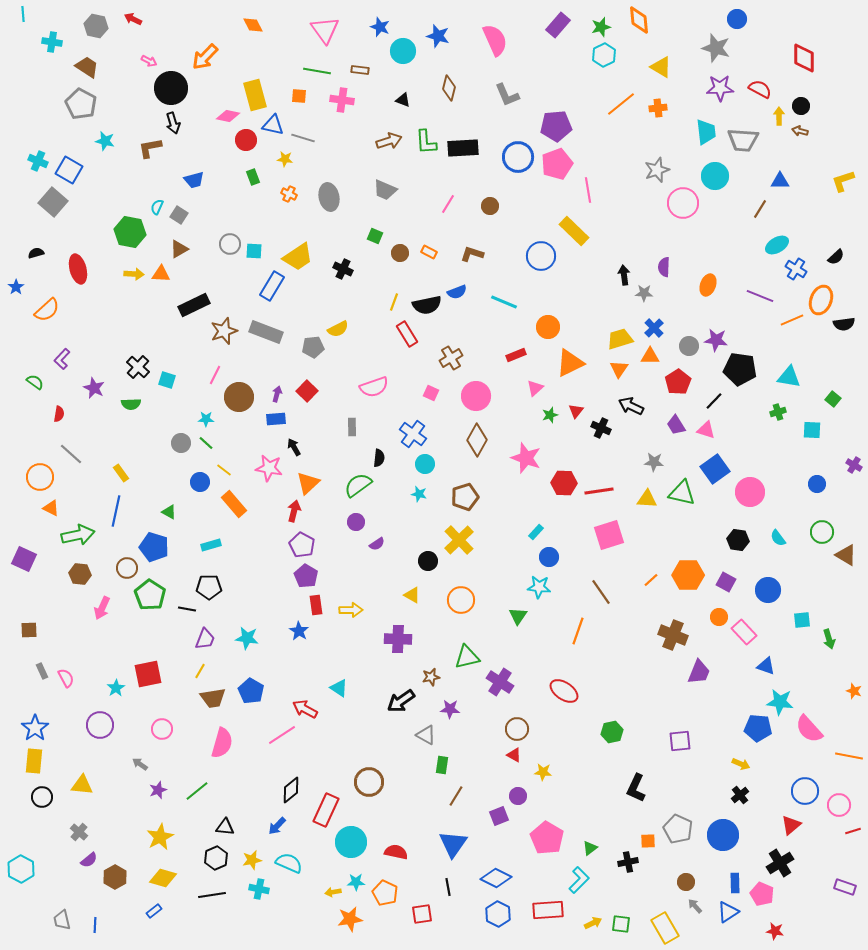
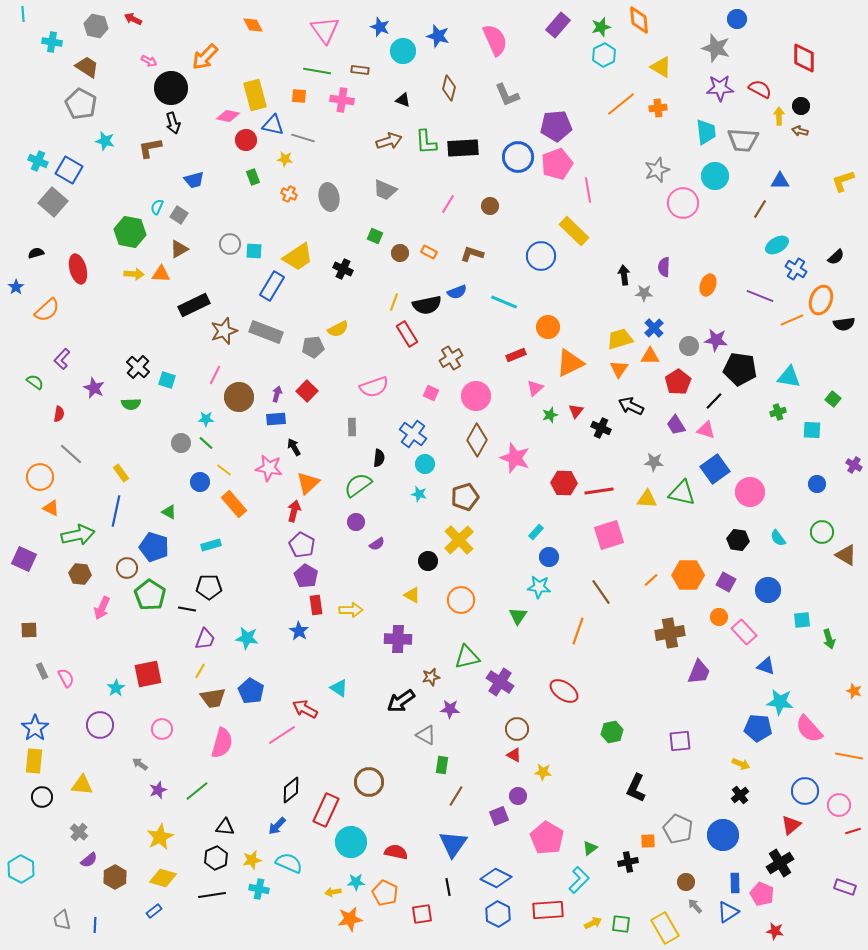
pink star at (526, 458): moved 11 px left
brown cross at (673, 635): moved 3 px left, 2 px up; rotated 32 degrees counterclockwise
